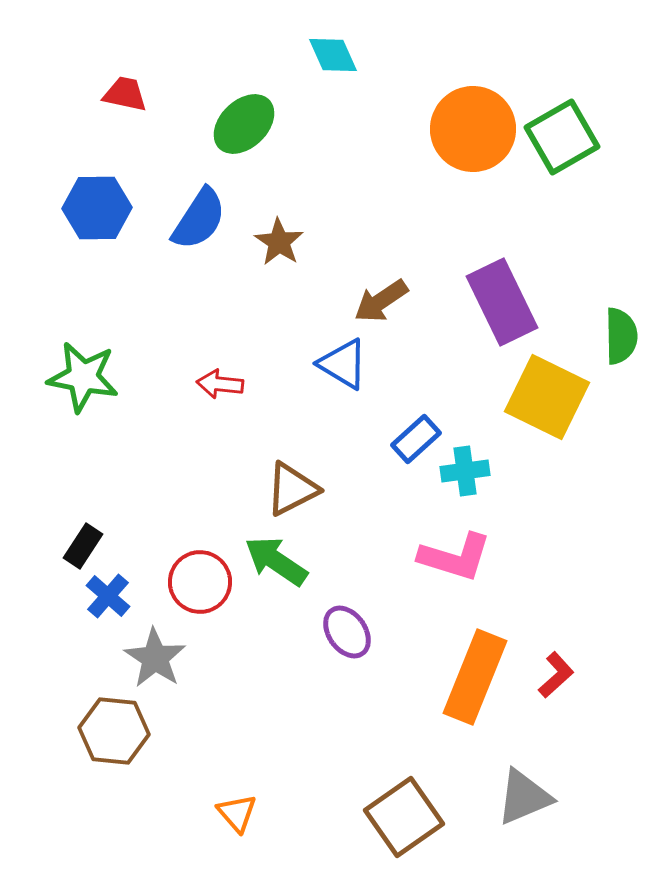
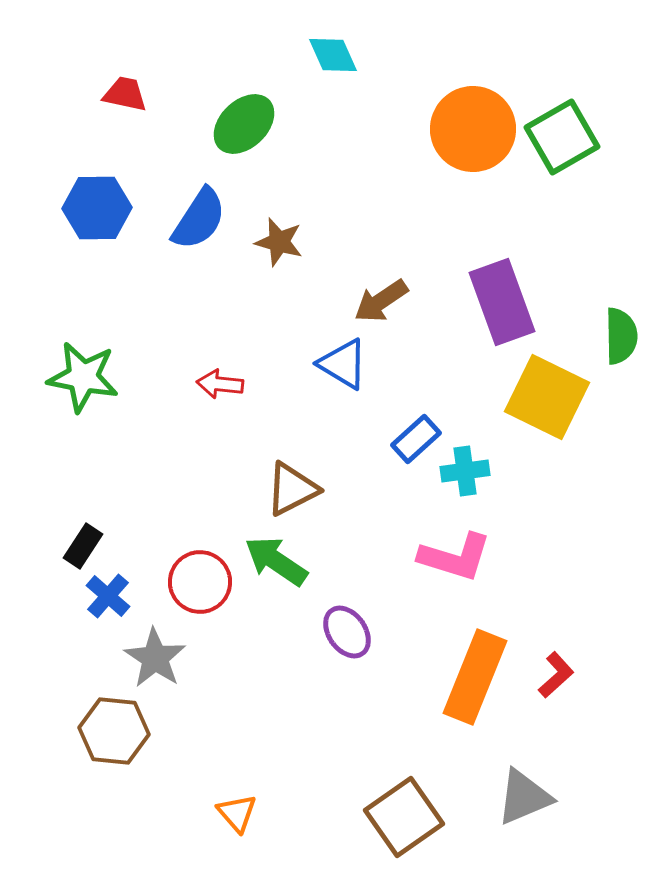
brown star: rotated 18 degrees counterclockwise
purple rectangle: rotated 6 degrees clockwise
